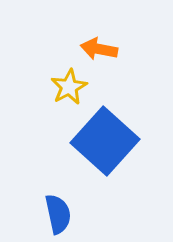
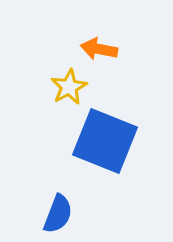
blue square: rotated 20 degrees counterclockwise
blue semicircle: rotated 33 degrees clockwise
